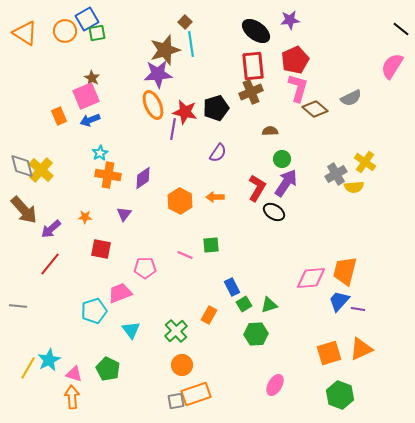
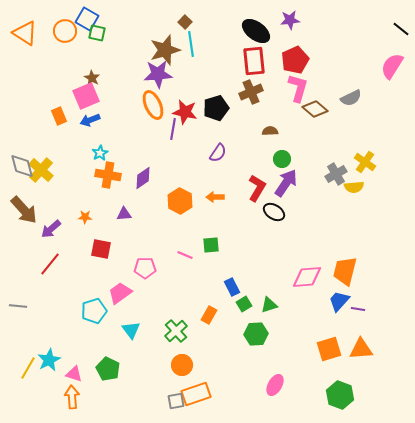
blue square at (87, 19): rotated 30 degrees counterclockwise
green square at (97, 33): rotated 24 degrees clockwise
red rectangle at (253, 66): moved 1 px right, 5 px up
purple triangle at (124, 214): rotated 49 degrees clockwise
pink diamond at (311, 278): moved 4 px left, 1 px up
pink trapezoid at (120, 293): rotated 15 degrees counterclockwise
orange triangle at (361, 349): rotated 20 degrees clockwise
orange square at (329, 353): moved 4 px up
